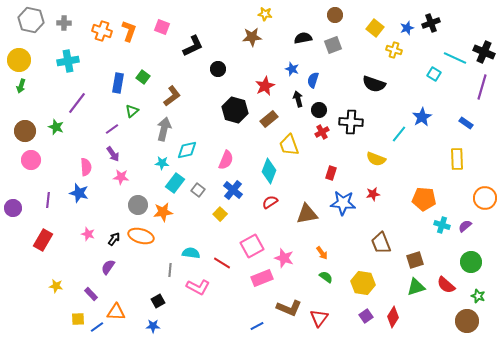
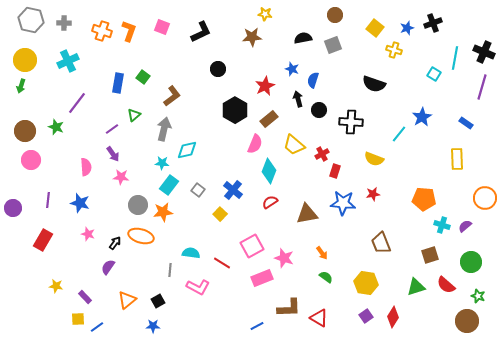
black cross at (431, 23): moved 2 px right
black L-shape at (193, 46): moved 8 px right, 14 px up
cyan line at (455, 58): rotated 75 degrees clockwise
yellow circle at (19, 60): moved 6 px right
cyan cross at (68, 61): rotated 15 degrees counterclockwise
black hexagon at (235, 110): rotated 15 degrees clockwise
green triangle at (132, 111): moved 2 px right, 4 px down
red cross at (322, 132): moved 22 px down
yellow trapezoid at (289, 145): moved 5 px right; rotated 30 degrees counterclockwise
yellow semicircle at (376, 159): moved 2 px left
pink semicircle at (226, 160): moved 29 px right, 16 px up
red rectangle at (331, 173): moved 4 px right, 2 px up
cyan rectangle at (175, 183): moved 6 px left, 2 px down
blue star at (79, 193): moved 1 px right, 10 px down
black arrow at (114, 239): moved 1 px right, 4 px down
brown square at (415, 260): moved 15 px right, 5 px up
yellow hexagon at (363, 283): moved 3 px right
purple rectangle at (91, 294): moved 6 px left, 3 px down
brown L-shape at (289, 308): rotated 25 degrees counterclockwise
orange triangle at (116, 312): moved 11 px right, 12 px up; rotated 42 degrees counterclockwise
red triangle at (319, 318): rotated 36 degrees counterclockwise
